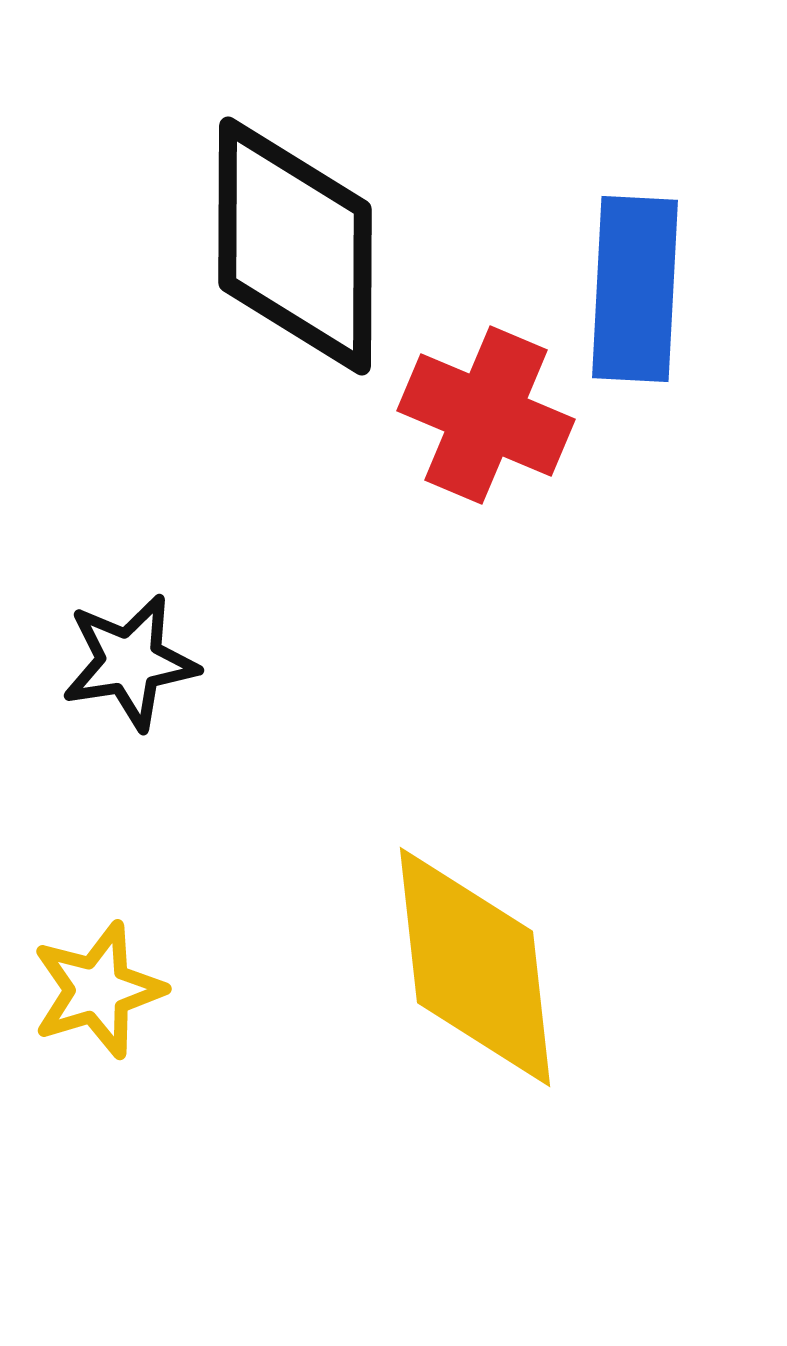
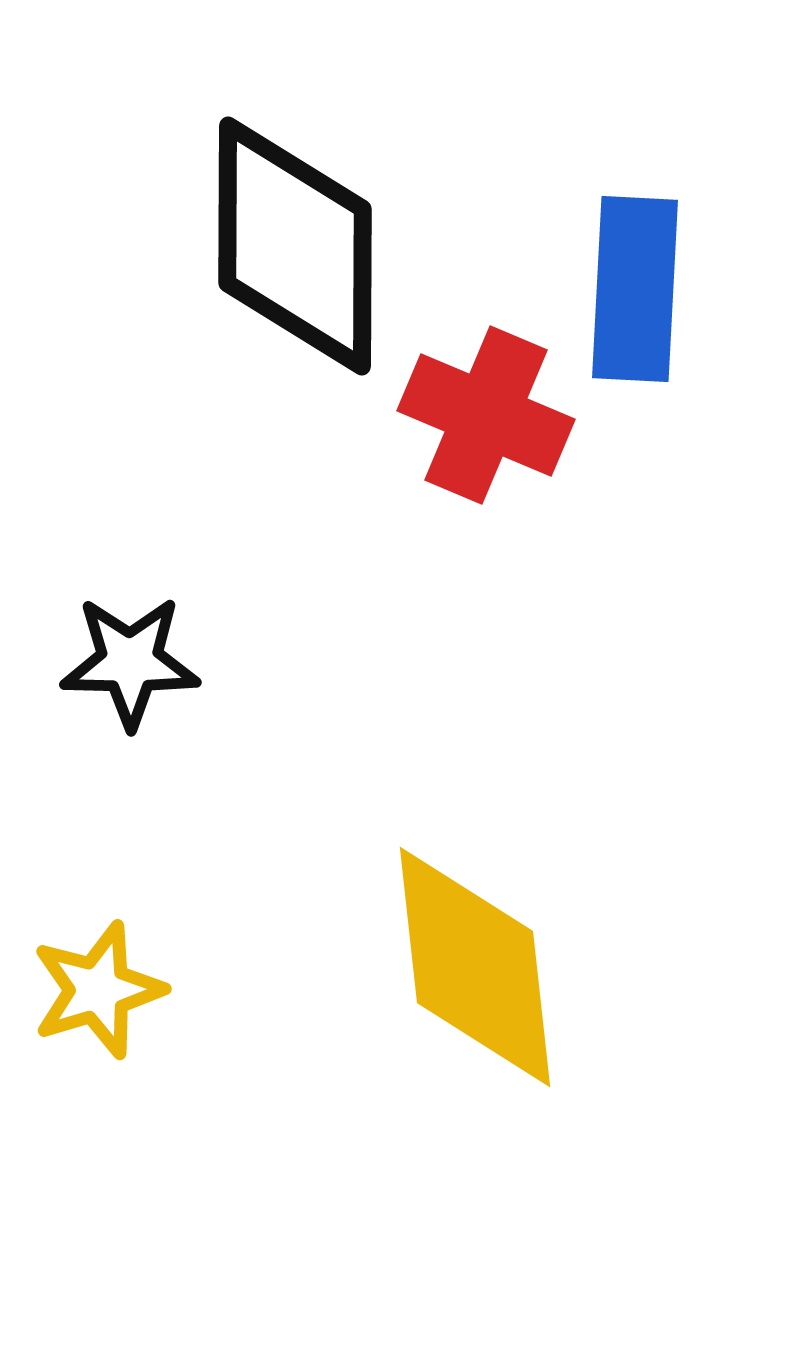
black star: rotated 10 degrees clockwise
